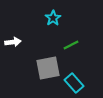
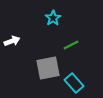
white arrow: moved 1 px left, 1 px up; rotated 14 degrees counterclockwise
